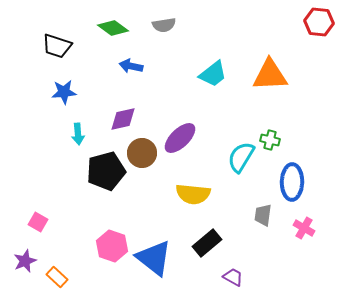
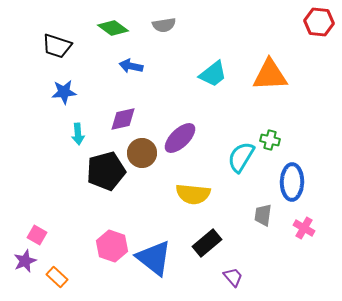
pink square: moved 1 px left, 13 px down
purple trapezoid: rotated 20 degrees clockwise
